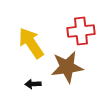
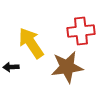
black arrow: moved 22 px left, 17 px up
